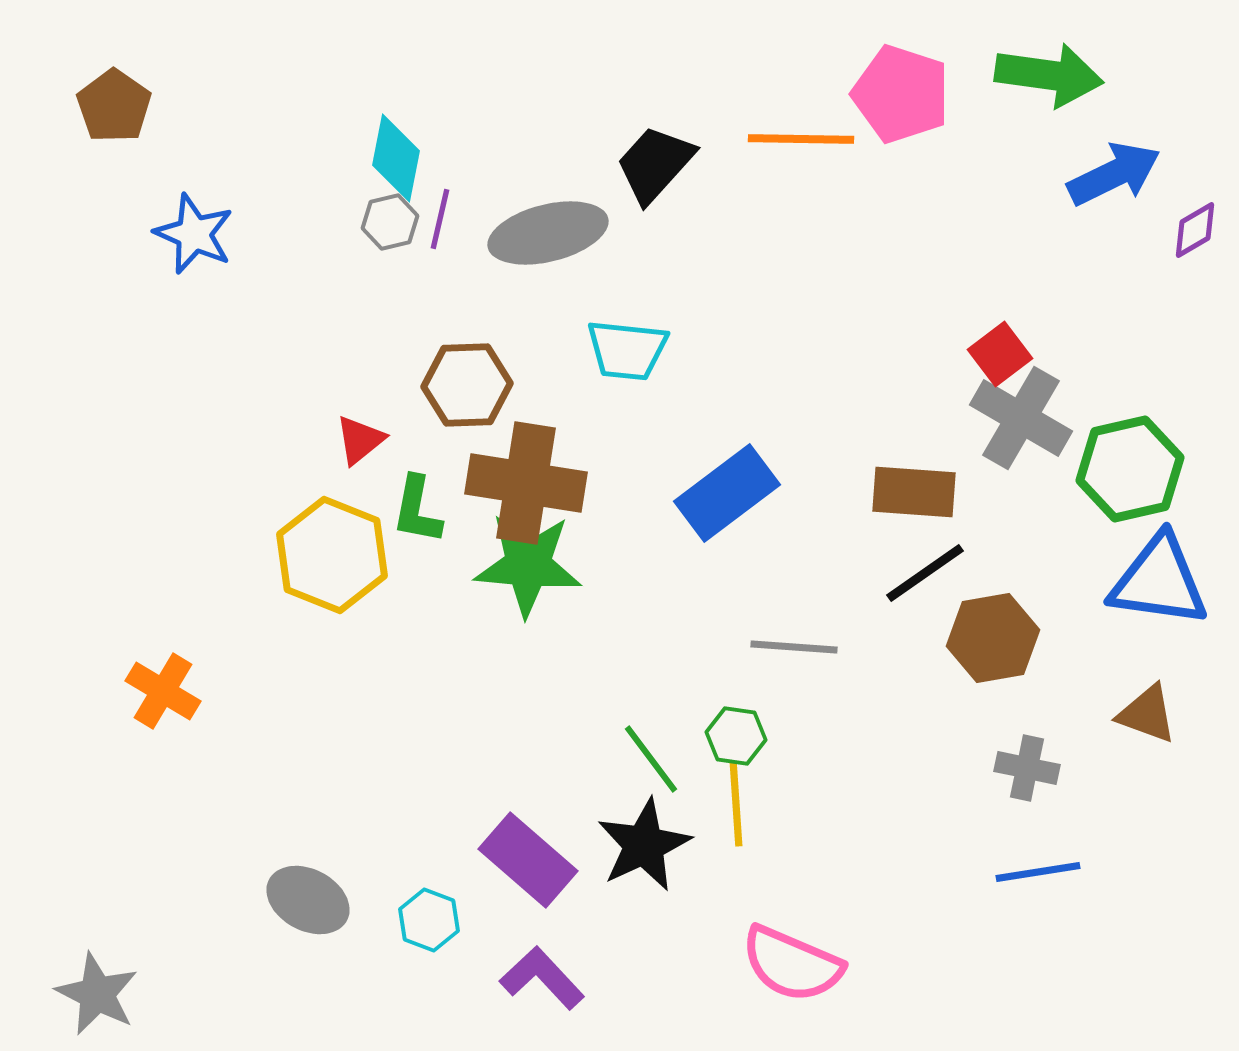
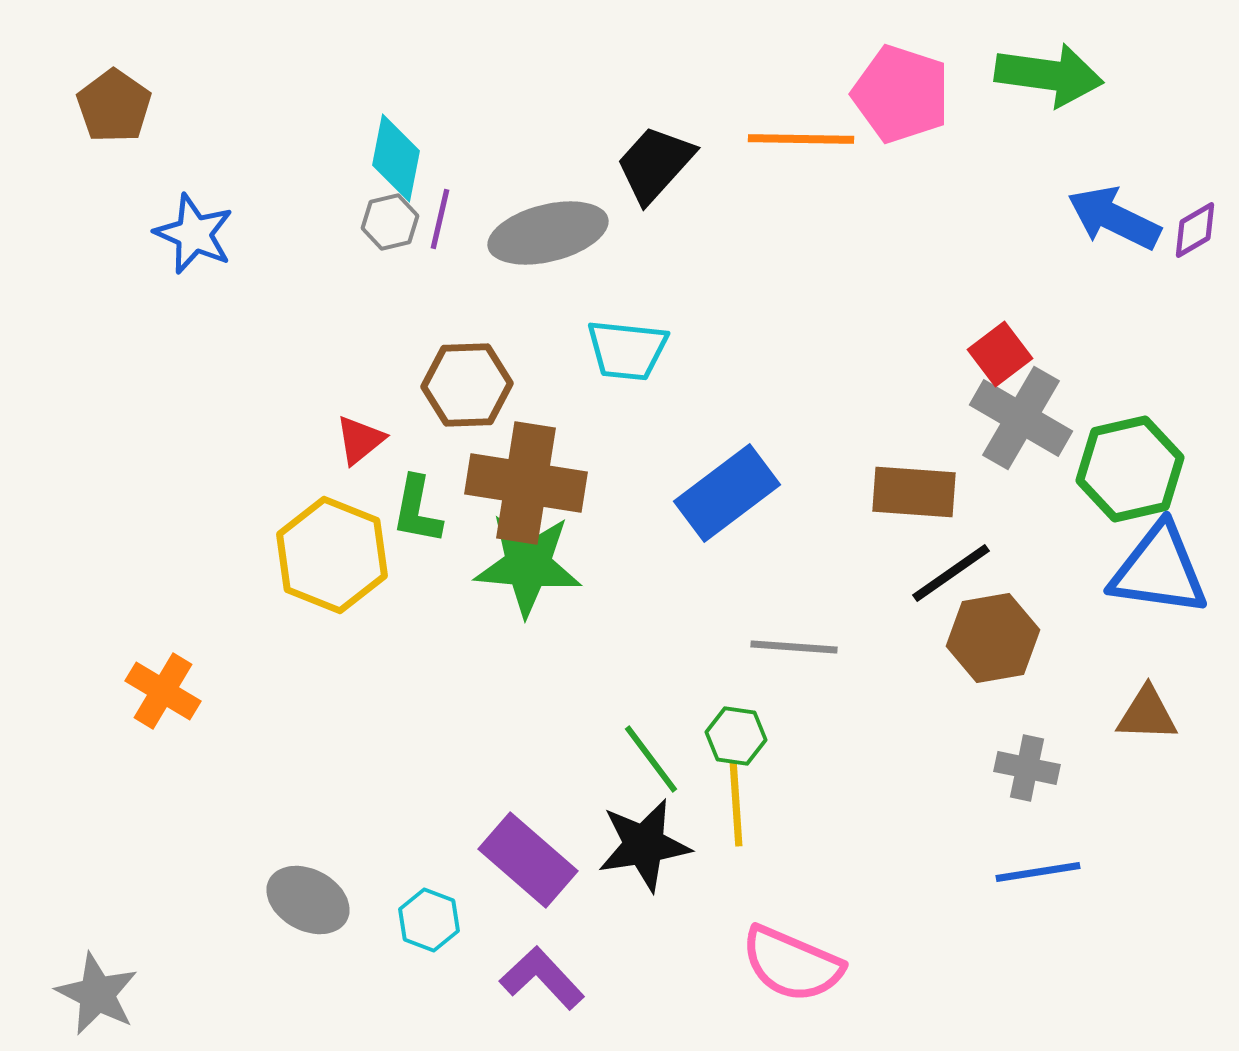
blue arrow at (1114, 174): moved 44 px down; rotated 128 degrees counterclockwise
black line at (925, 573): moved 26 px right
blue triangle at (1159, 581): moved 11 px up
brown triangle at (1147, 714): rotated 18 degrees counterclockwise
black star at (644, 845): rotated 16 degrees clockwise
